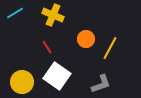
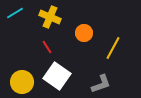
yellow cross: moved 3 px left, 2 px down
orange circle: moved 2 px left, 6 px up
yellow line: moved 3 px right
